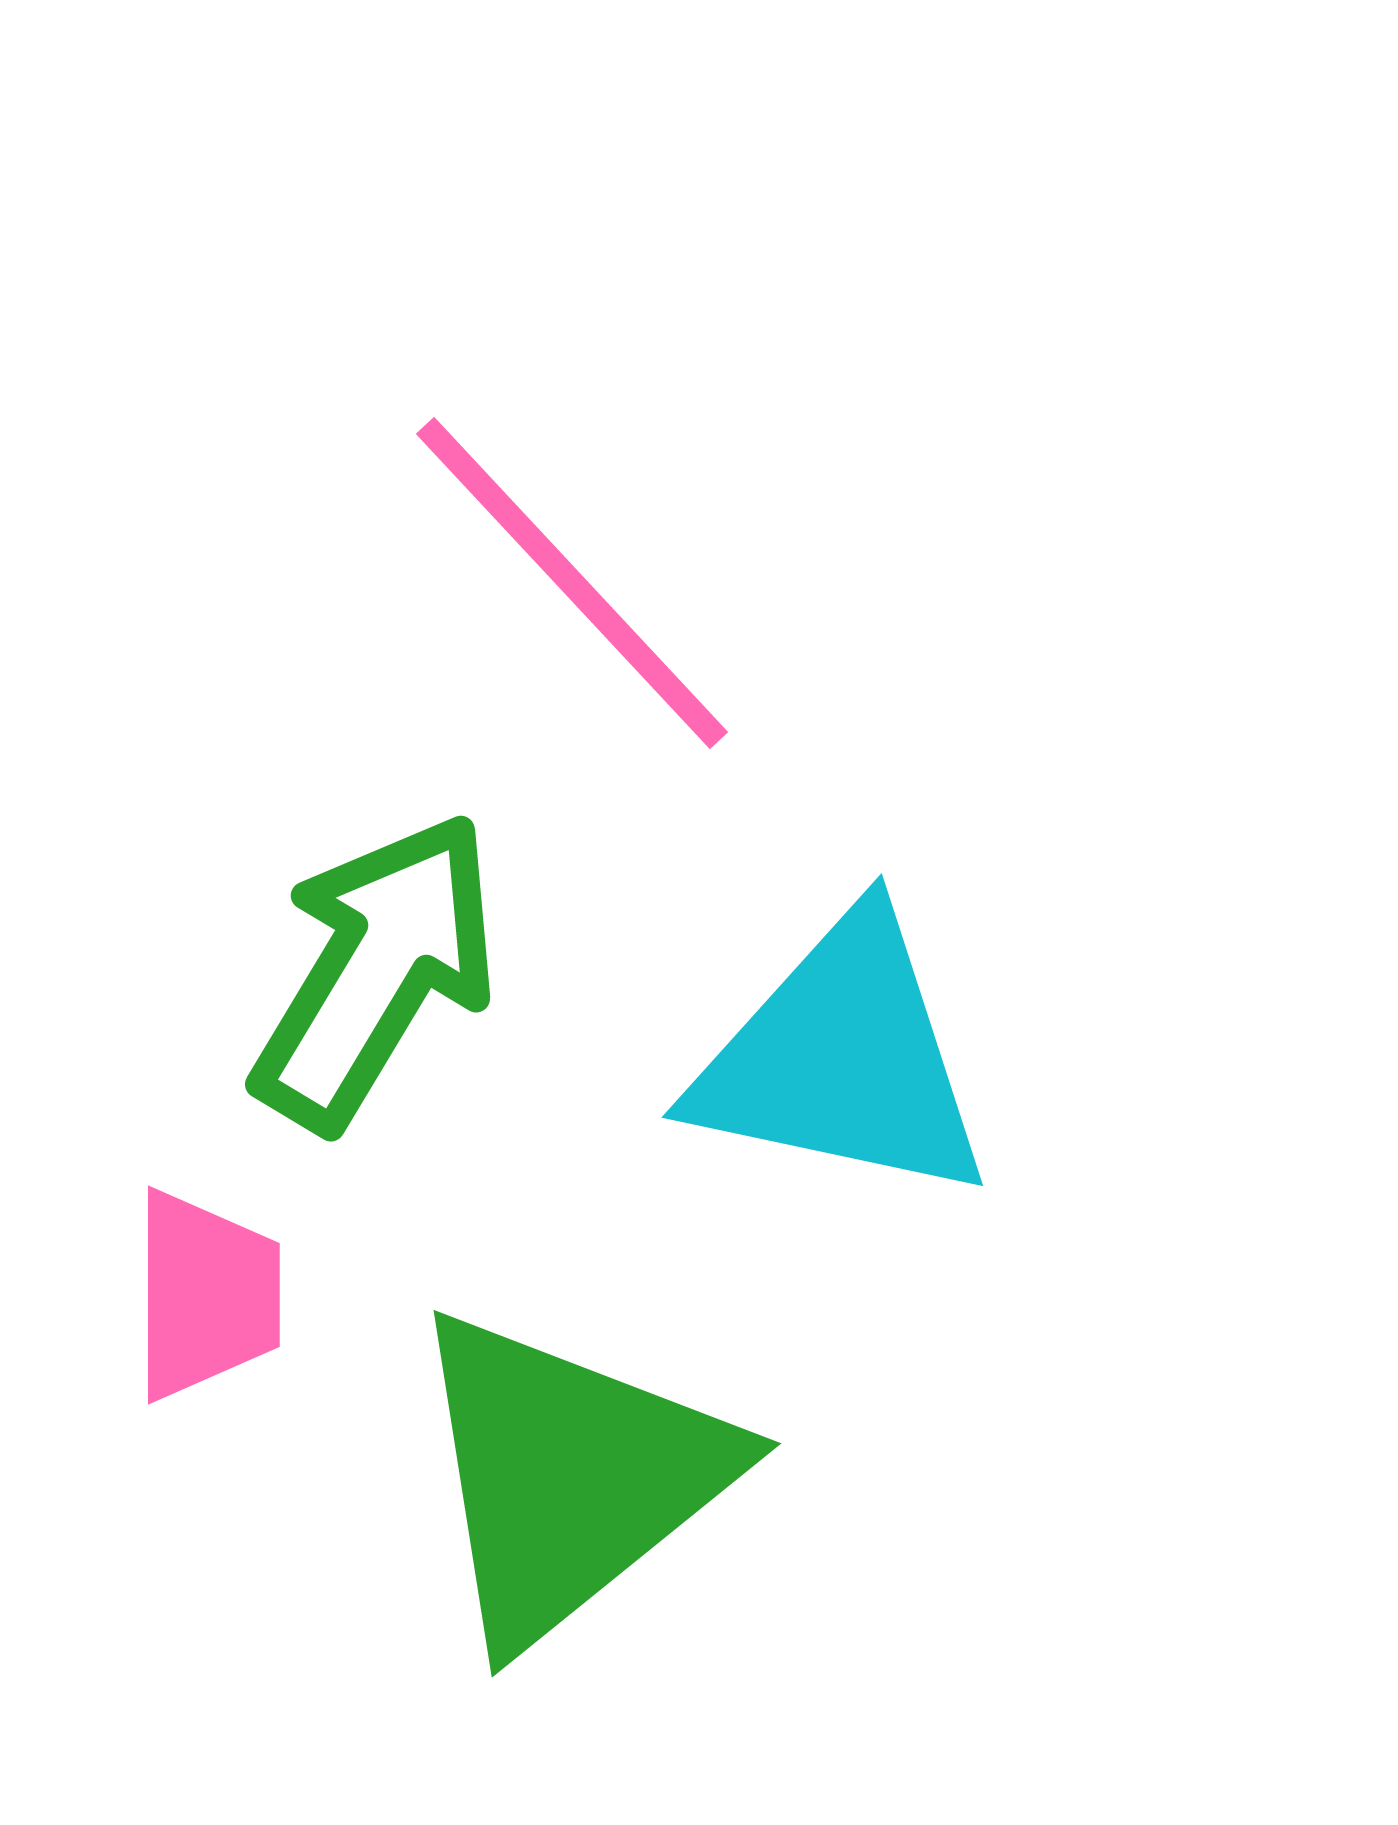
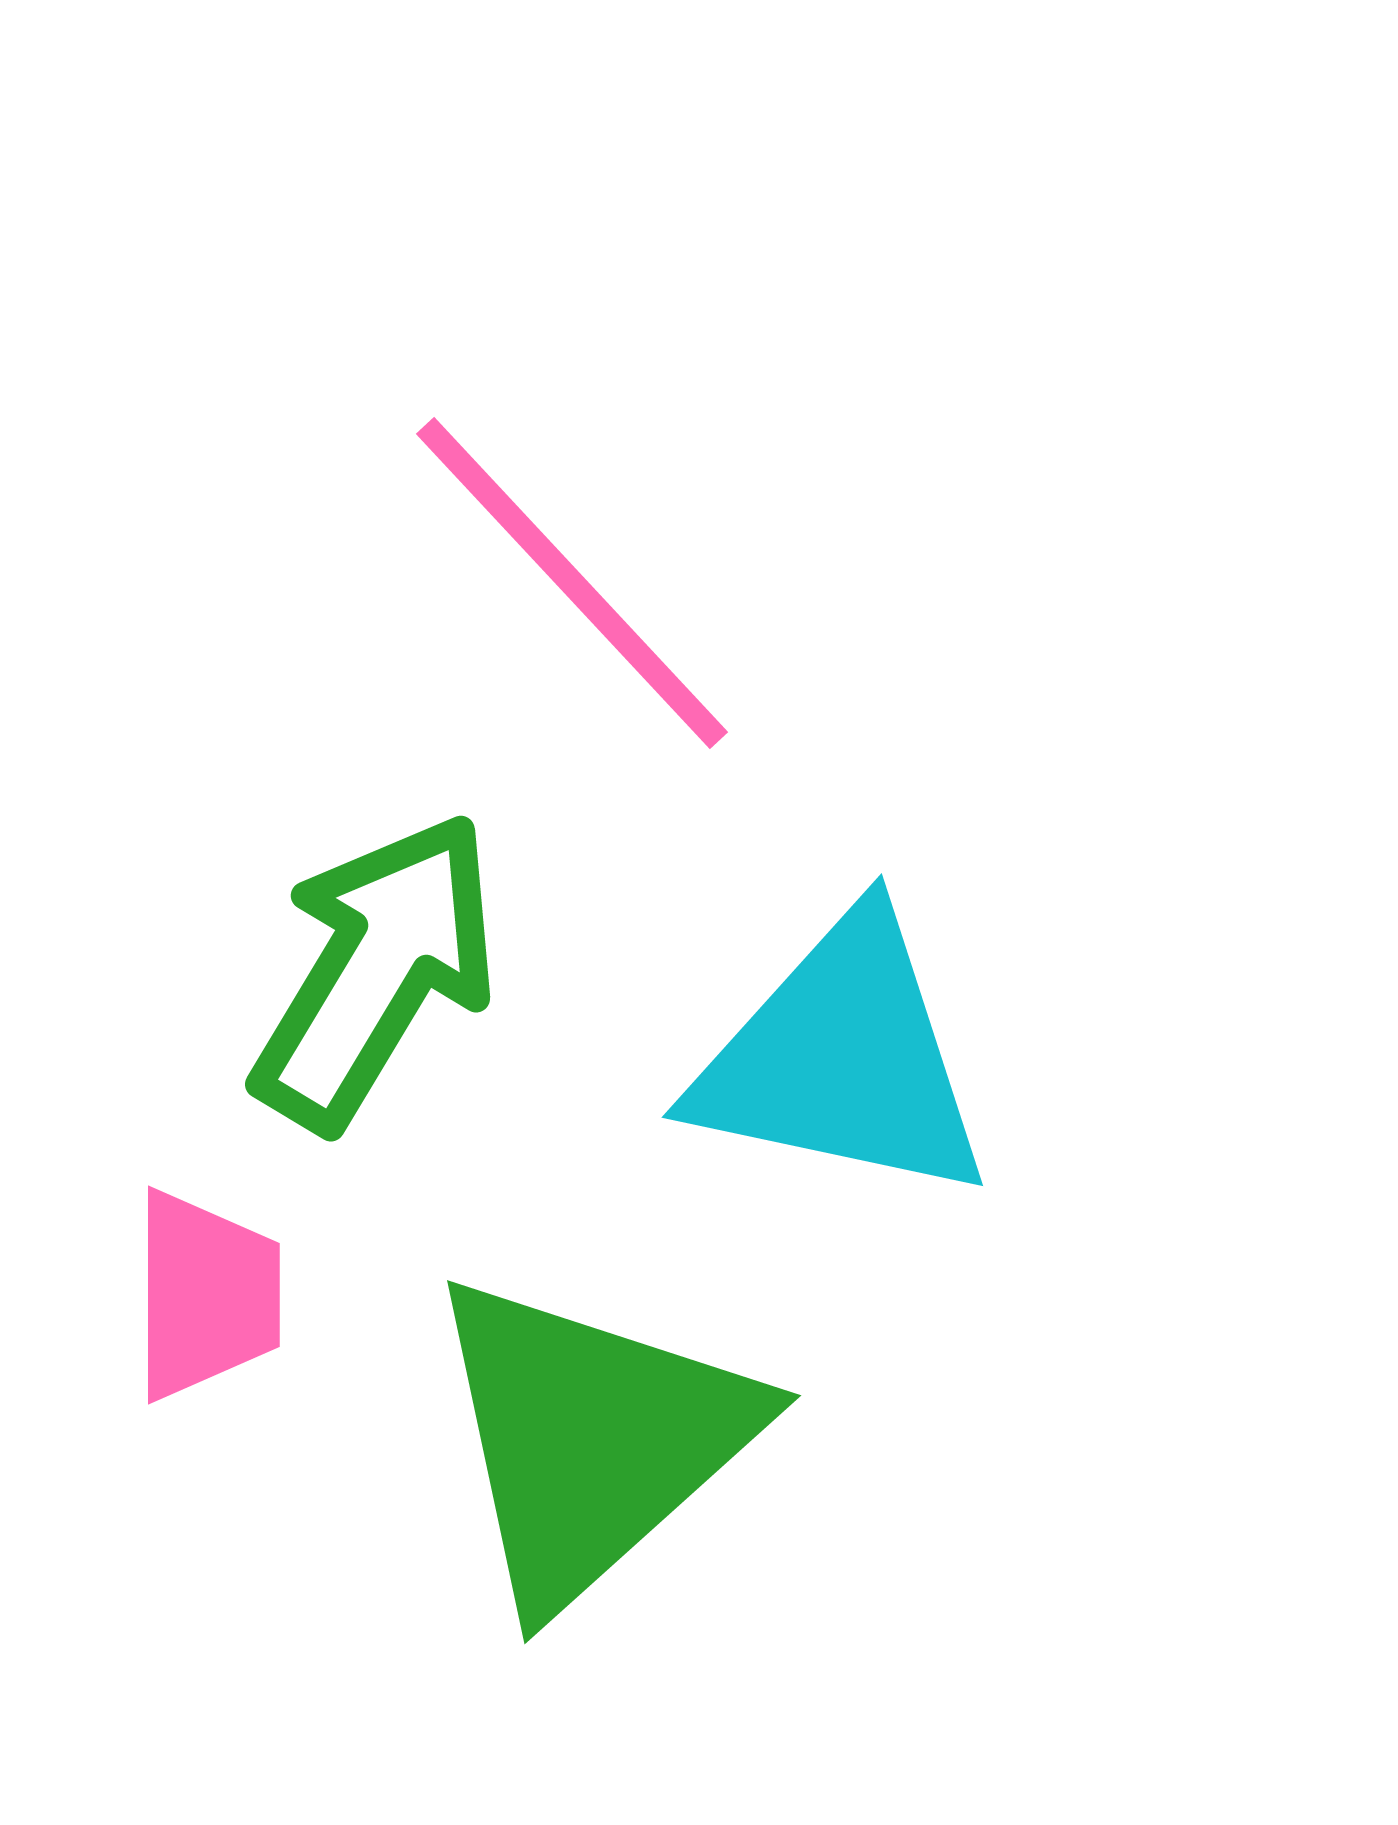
green triangle: moved 22 px right, 37 px up; rotated 3 degrees counterclockwise
